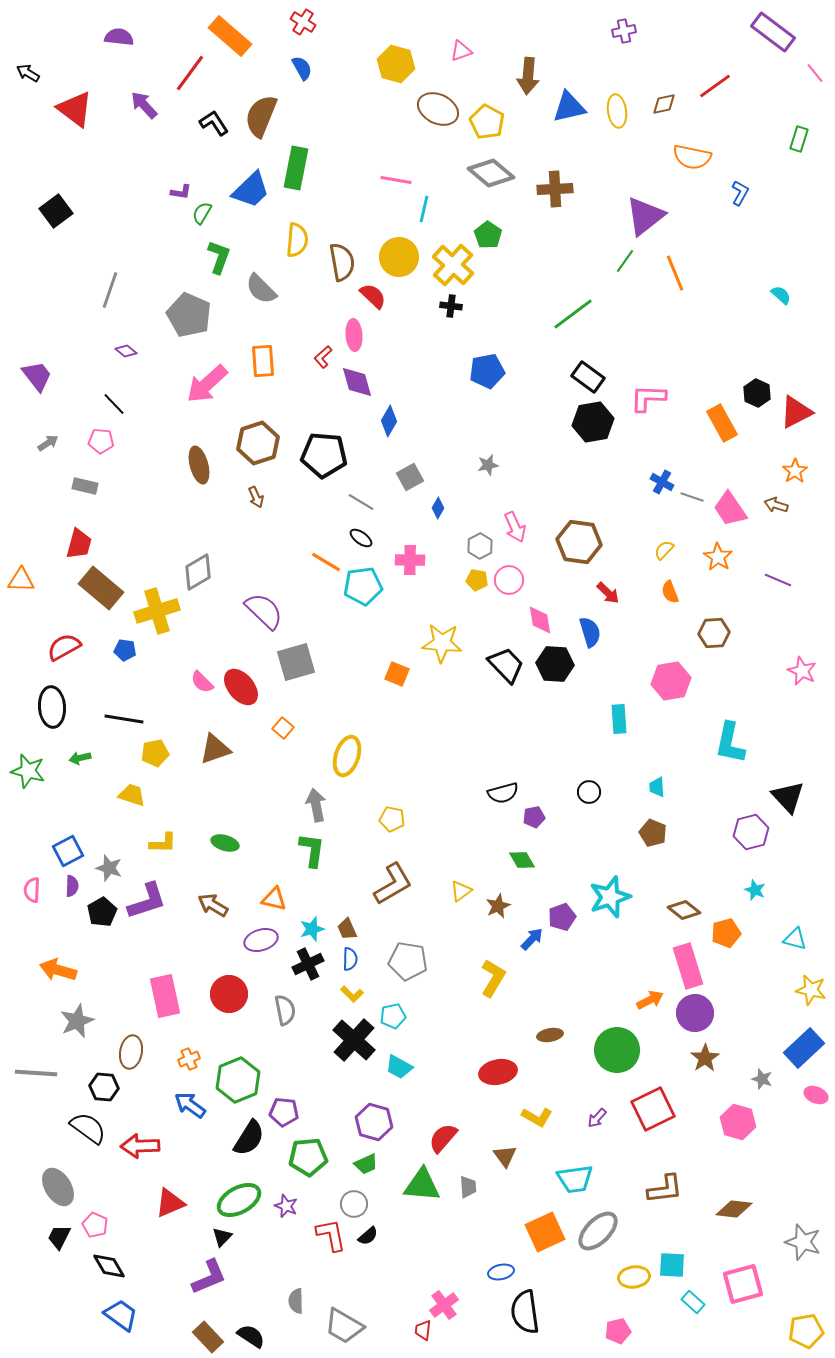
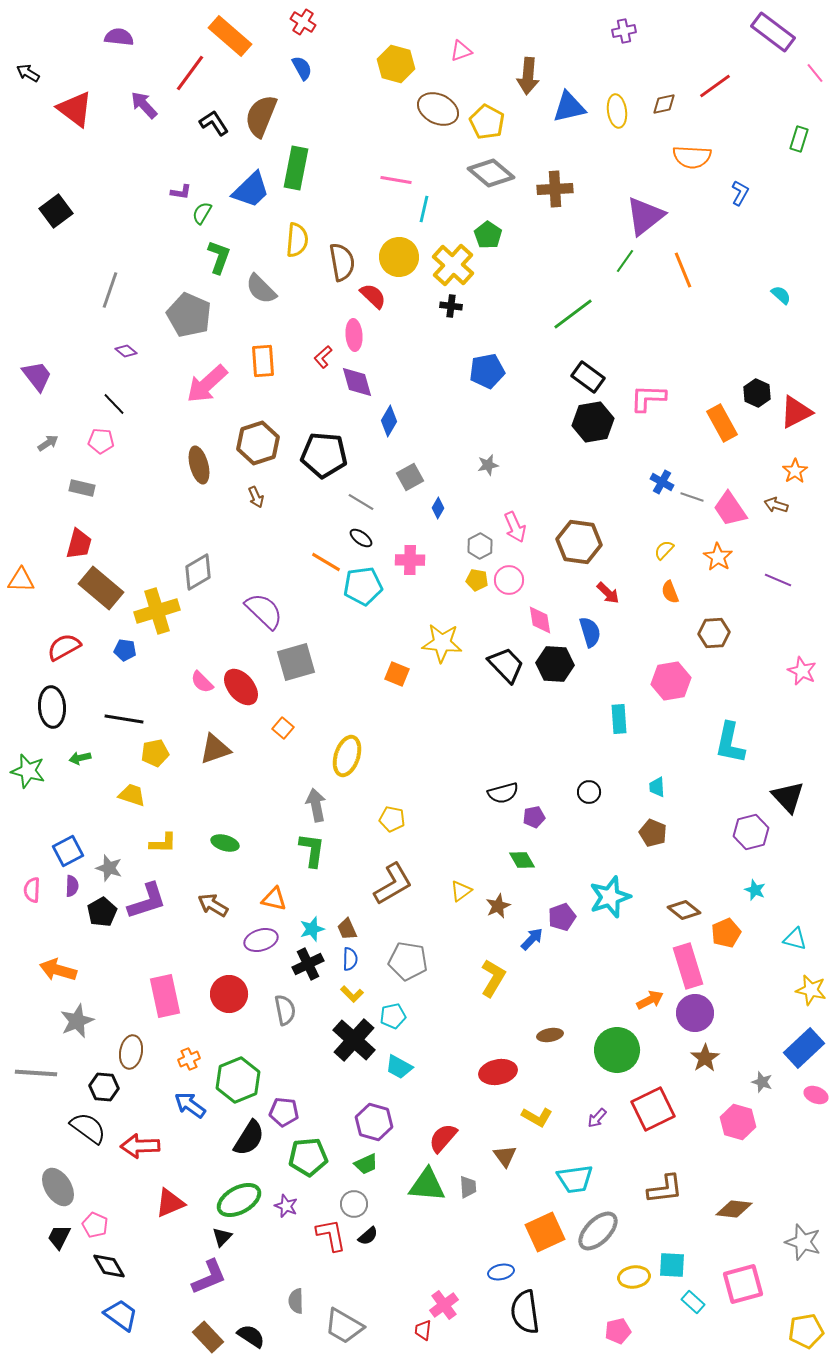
orange semicircle at (692, 157): rotated 9 degrees counterclockwise
orange line at (675, 273): moved 8 px right, 3 px up
gray rectangle at (85, 486): moved 3 px left, 2 px down
orange pentagon at (726, 933): rotated 8 degrees counterclockwise
gray star at (762, 1079): moved 3 px down
green triangle at (422, 1185): moved 5 px right
